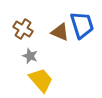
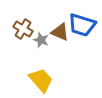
blue trapezoid: rotated 124 degrees clockwise
gray star: moved 11 px right, 16 px up
